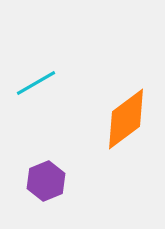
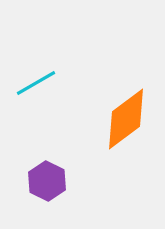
purple hexagon: moved 1 px right; rotated 12 degrees counterclockwise
